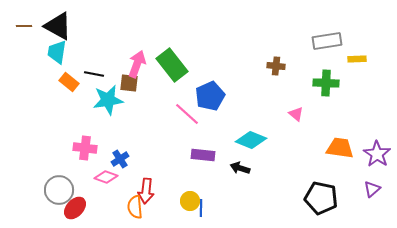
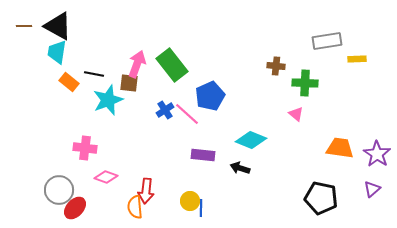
green cross: moved 21 px left
cyan star: rotated 12 degrees counterclockwise
blue cross: moved 45 px right, 49 px up
